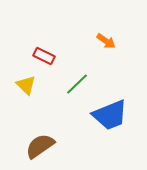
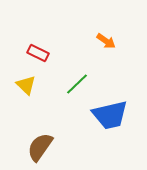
red rectangle: moved 6 px left, 3 px up
blue trapezoid: rotated 9 degrees clockwise
brown semicircle: moved 1 px down; rotated 20 degrees counterclockwise
